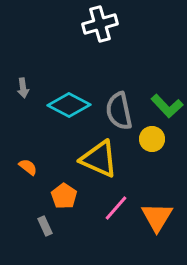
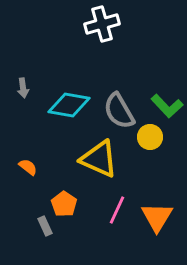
white cross: moved 2 px right
cyan diamond: rotated 18 degrees counterclockwise
gray semicircle: rotated 18 degrees counterclockwise
yellow circle: moved 2 px left, 2 px up
orange pentagon: moved 8 px down
pink line: moved 1 px right, 2 px down; rotated 16 degrees counterclockwise
